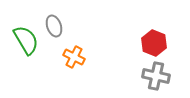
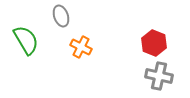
gray ellipse: moved 7 px right, 10 px up
orange cross: moved 7 px right, 10 px up
gray cross: moved 3 px right
